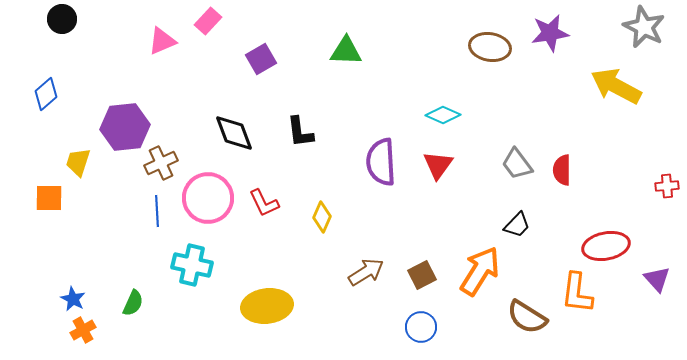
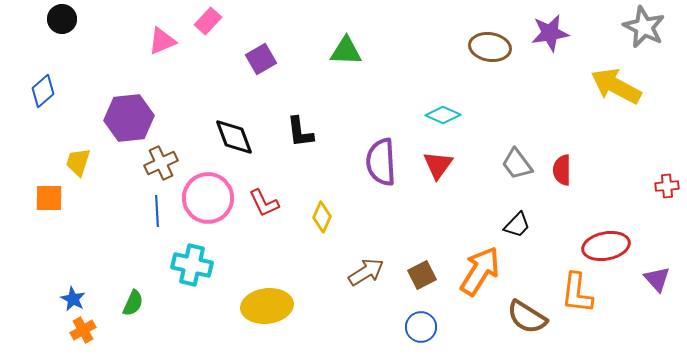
blue diamond: moved 3 px left, 3 px up
purple hexagon: moved 4 px right, 9 px up
black diamond: moved 4 px down
